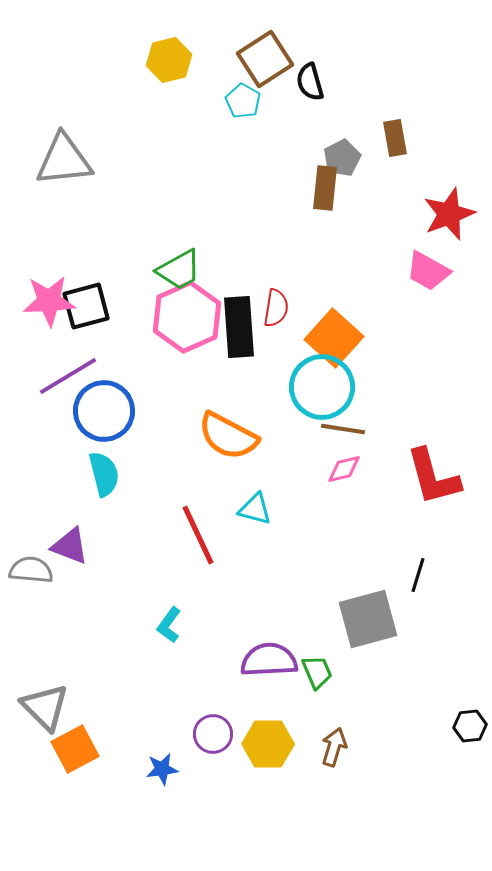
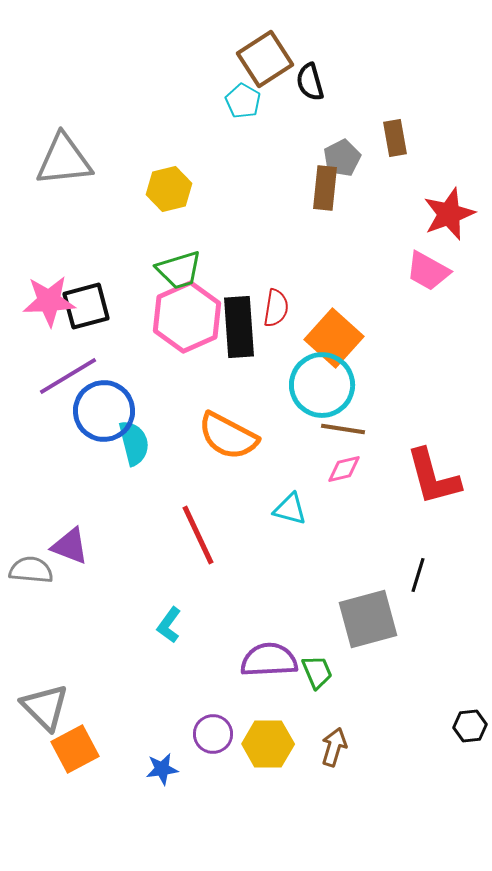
yellow hexagon at (169, 60): moved 129 px down
green trapezoid at (179, 270): rotated 12 degrees clockwise
cyan circle at (322, 387): moved 2 px up
cyan semicircle at (104, 474): moved 30 px right, 31 px up
cyan triangle at (255, 509): moved 35 px right
